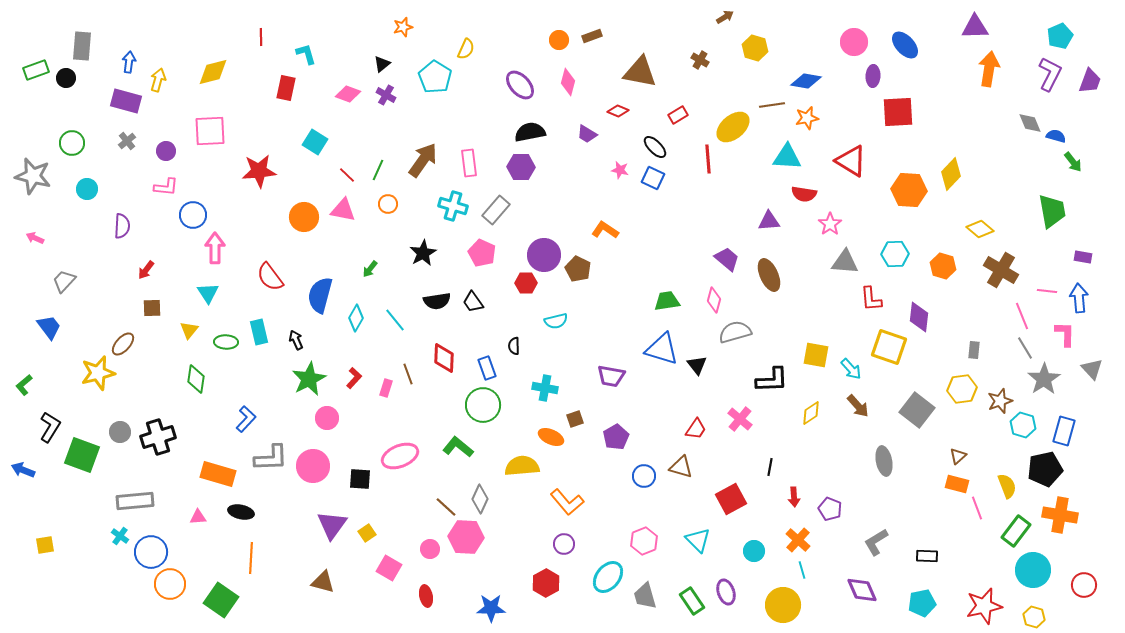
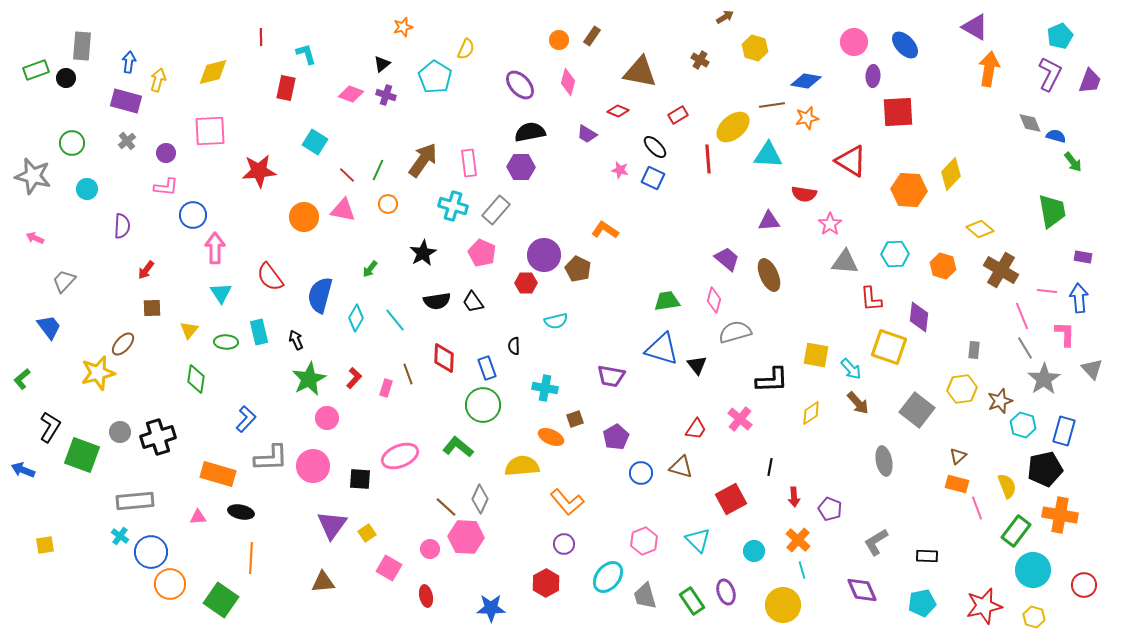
purple triangle at (975, 27): rotated 32 degrees clockwise
brown rectangle at (592, 36): rotated 36 degrees counterclockwise
pink diamond at (348, 94): moved 3 px right
purple cross at (386, 95): rotated 12 degrees counterclockwise
purple circle at (166, 151): moved 2 px down
cyan triangle at (787, 157): moved 19 px left, 2 px up
cyan triangle at (208, 293): moved 13 px right
green L-shape at (24, 385): moved 2 px left, 6 px up
brown arrow at (858, 406): moved 3 px up
blue circle at (644, 476): moved 3 px left, 3 px up
brown triangle at (323, 582): rotated 20 degrees counterclockwise
